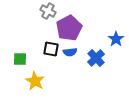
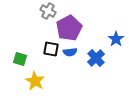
green square: rotated 16 degrees clockwise
